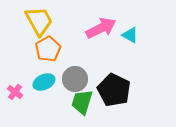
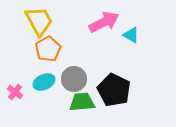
pink arrow: moved 3 px right, 6 px up
cyan triangle: moved 1 px right
gray circle: moved 1 px left
green trapezoid: rotated 68 degrees clockwise
